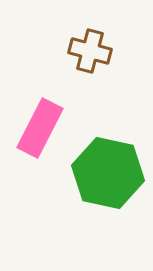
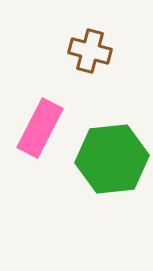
green hexagon: moved 4 px right, 14 px up; rotated 18 degrees counterclockwise
